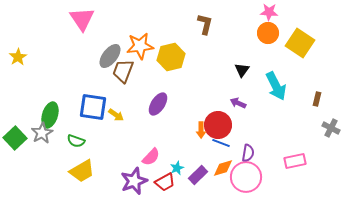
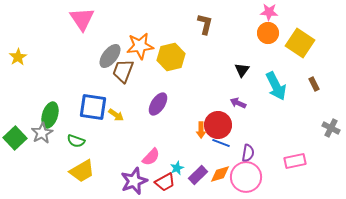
brown rectangle: moved 3 px left, 15 px up; rotated 40 degrees counterclockwise
orange diamond: moved 3 px left, 6 px down
